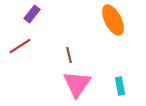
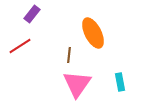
orange ellipse: moved 20 px left, 13 px down
brown line: rotated 21 degrees clockwise
cyan rectangle: moved 4 px up
